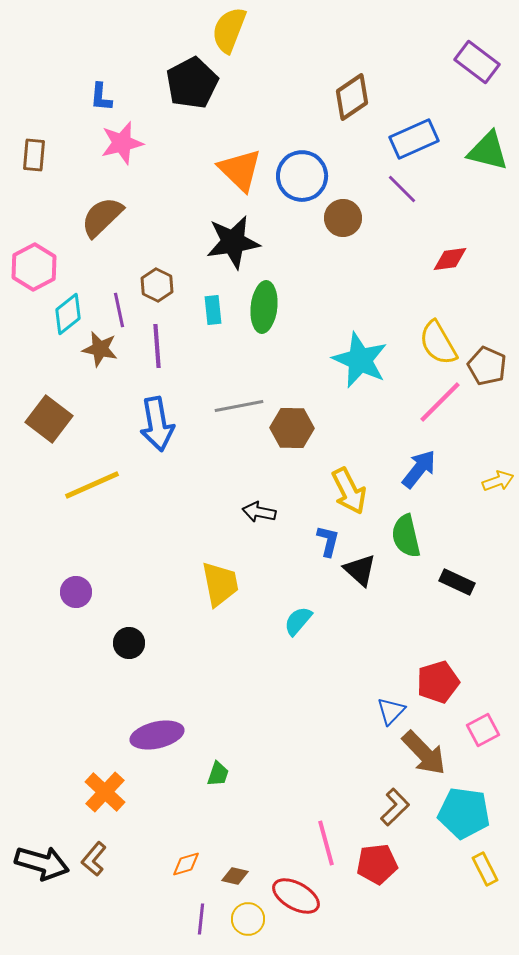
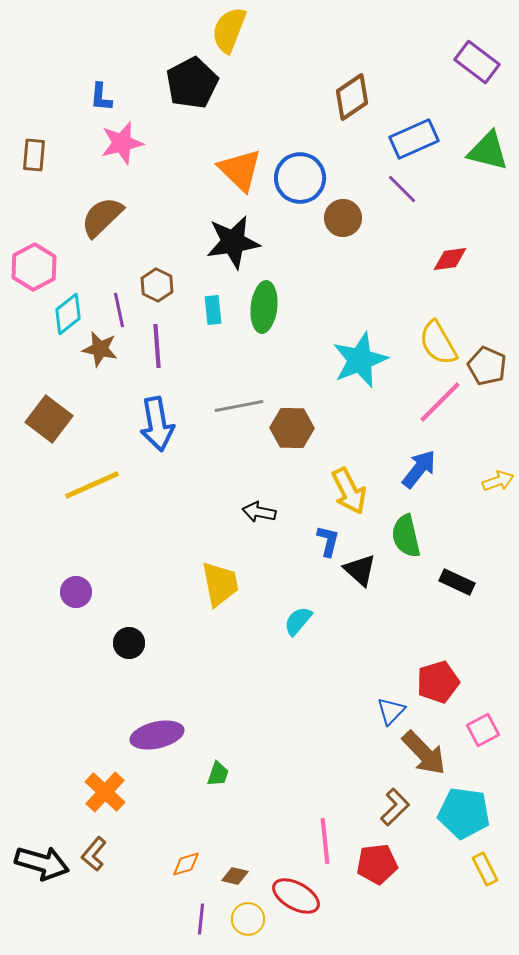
blue circle at (302, 176): moved 2 px left, 2 px down
cyan star at (360, 360): rotated 26 degrees clockwise
pink line at (326, 843): moved 1 px left, 2 px up; rotated 9 degrees clockwise
brown L-shape at (94, 859): moved 5 px up
